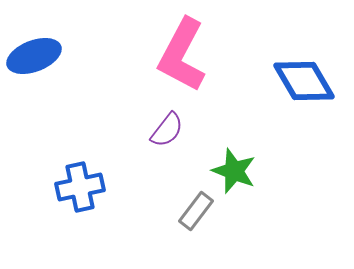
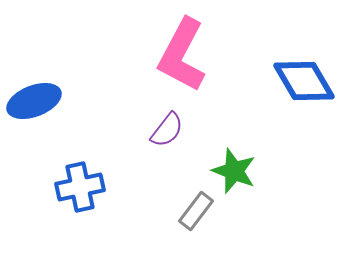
blue ellipse: moved 45 px down
